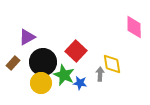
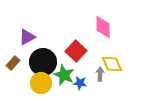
pink diamond: moved 31 px left
yellow diamond: rotated 15 degrees counterclockwise
